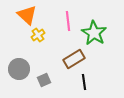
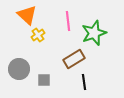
green star: rotated 20 degrees clockwise
gray square: rotated 24 degrees clockwise
